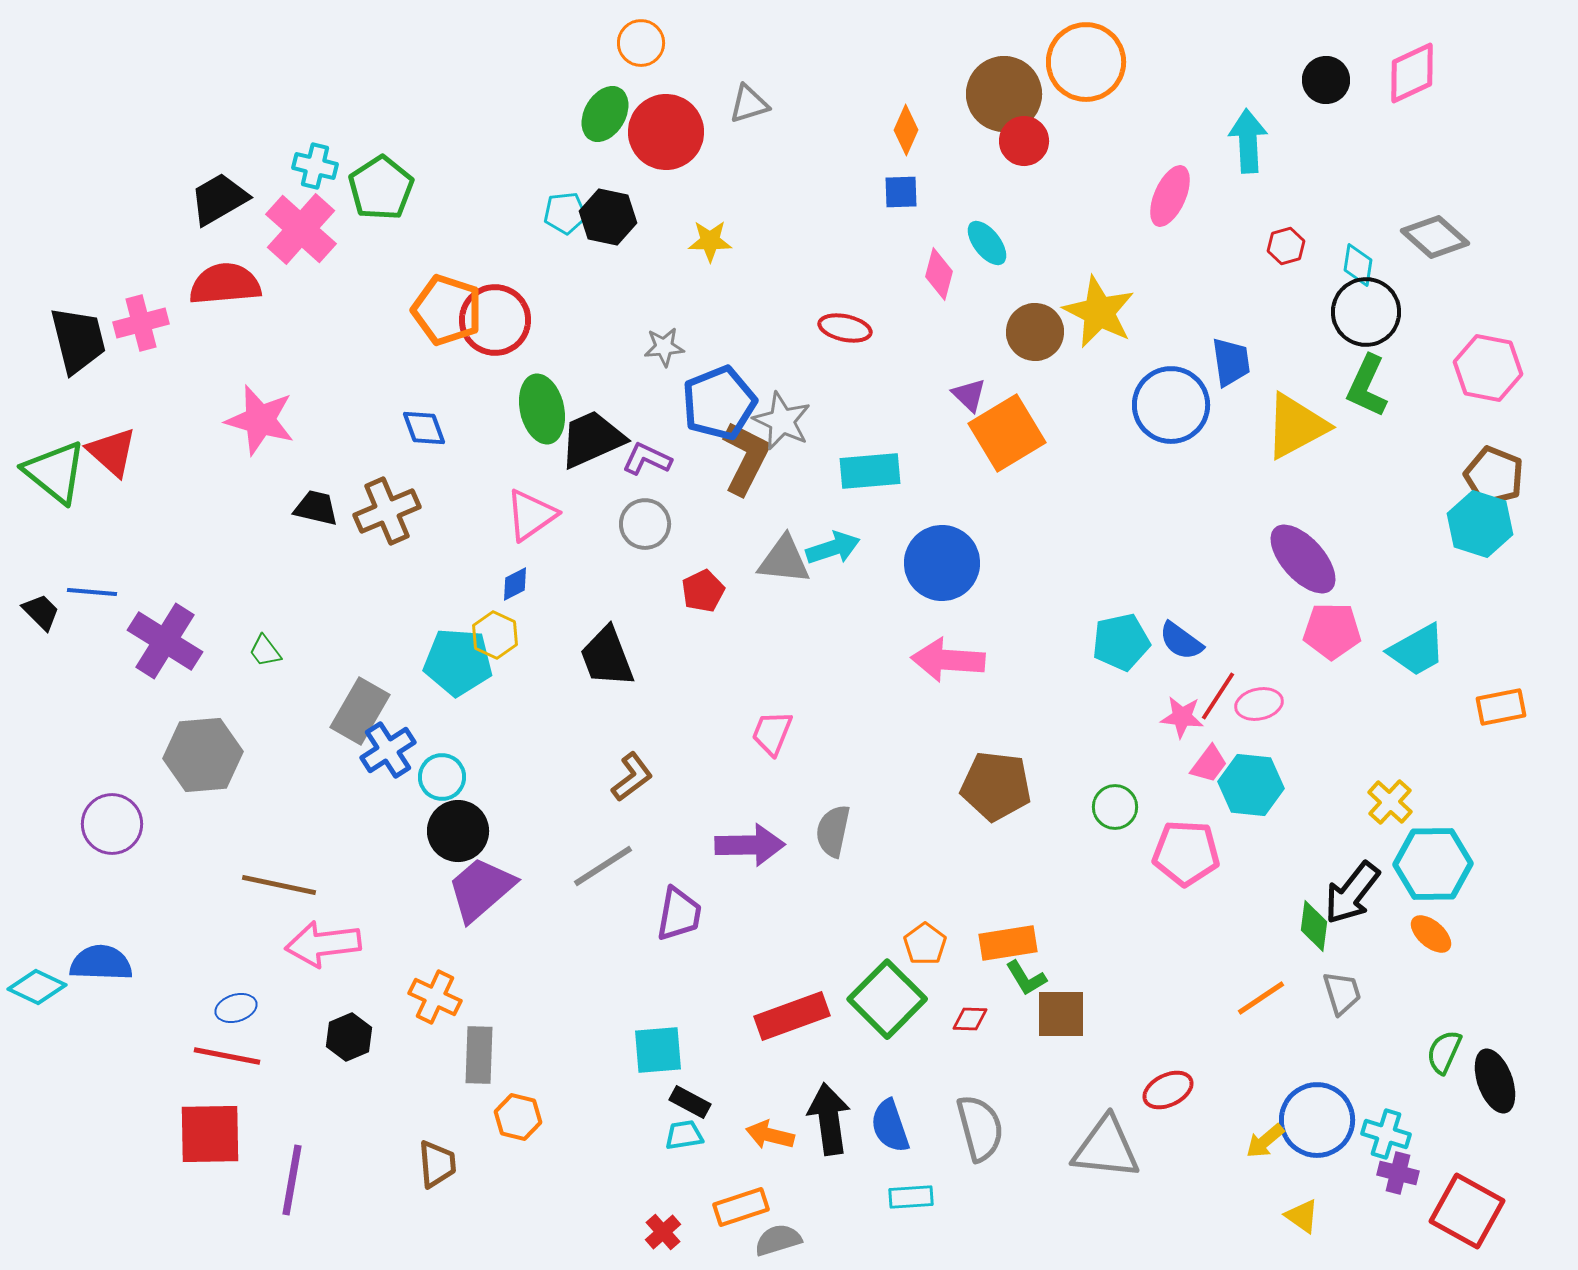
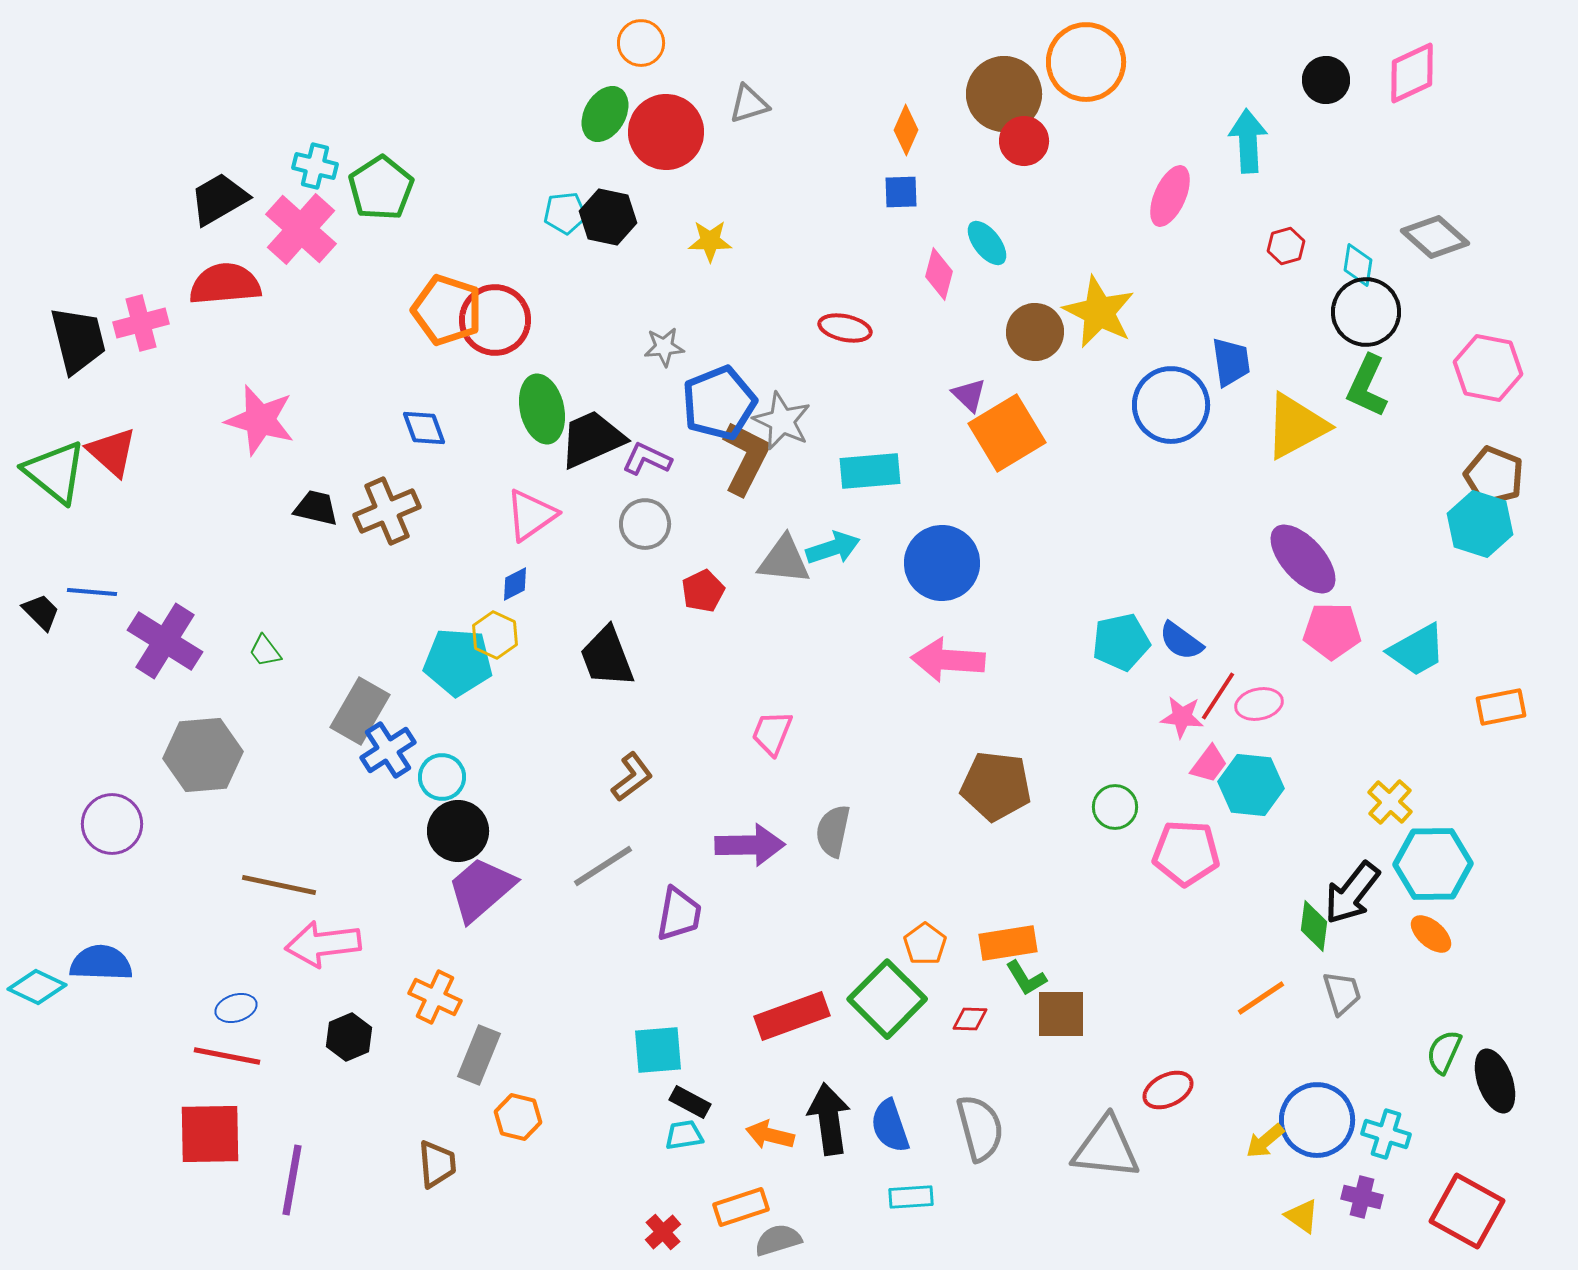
gray rectangle at (479, 1055): rotated 20 degrees clockwise
purple cross at (1398, 1173): moved 36 px left, 24 px down
